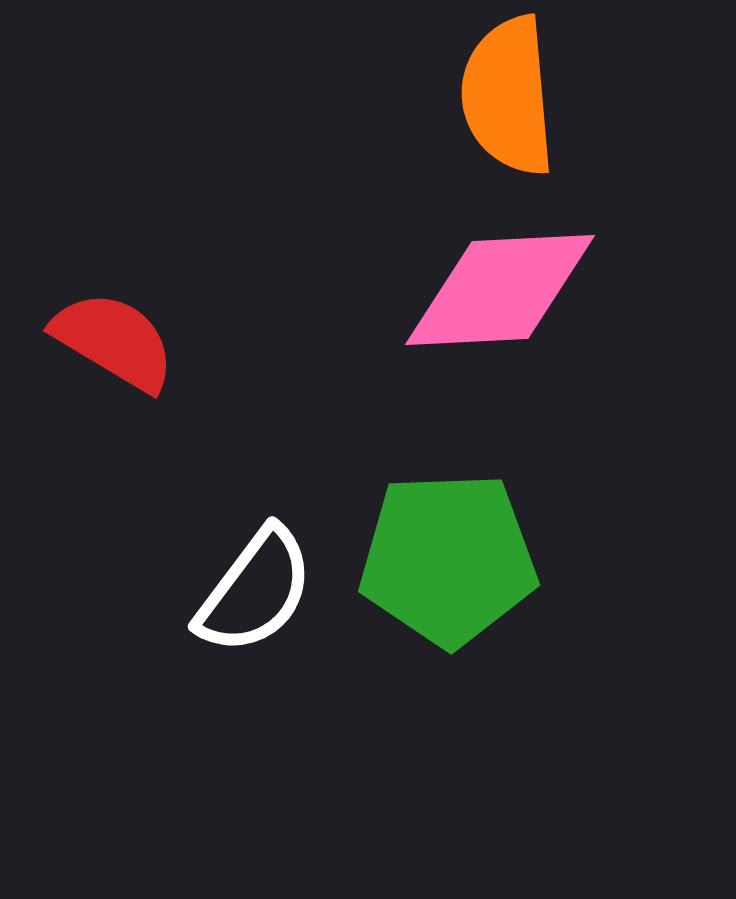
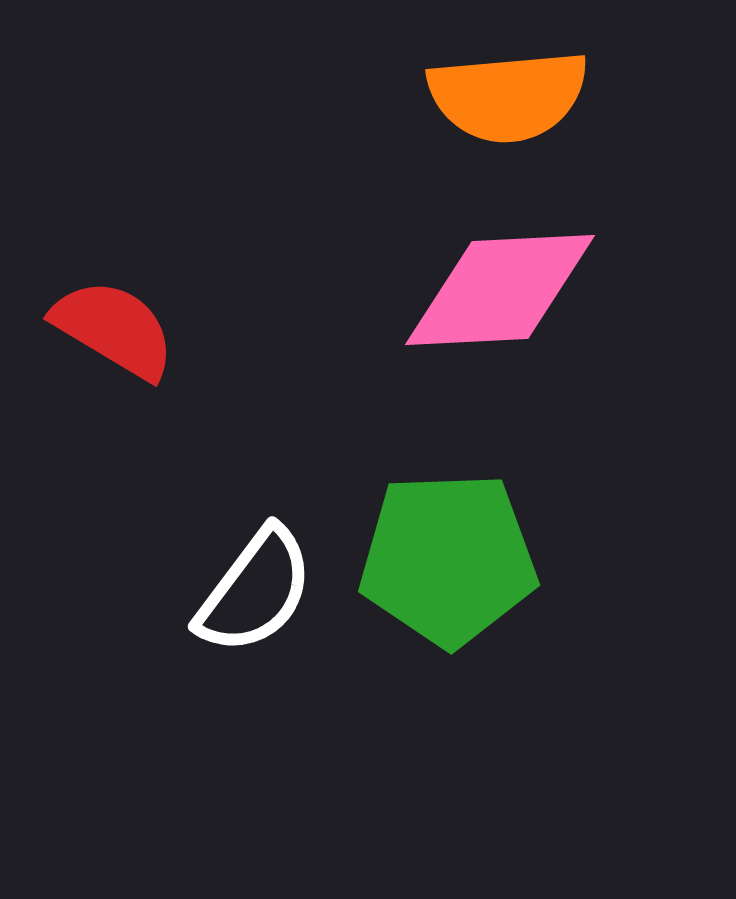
orange semicircle: rotated 90 degrees counterclockwise
red semicircle: moved 12 px up
